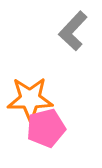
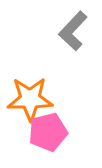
pink pentagon: moved 2 px right, 4 px down
